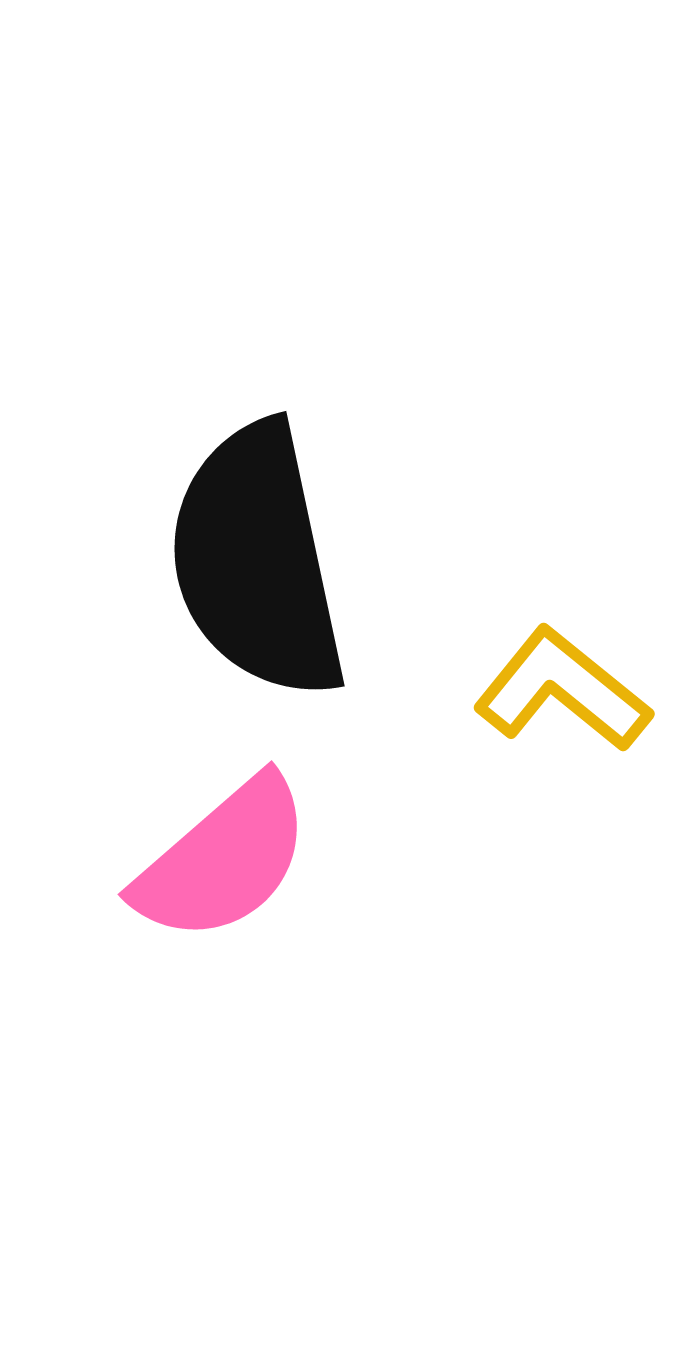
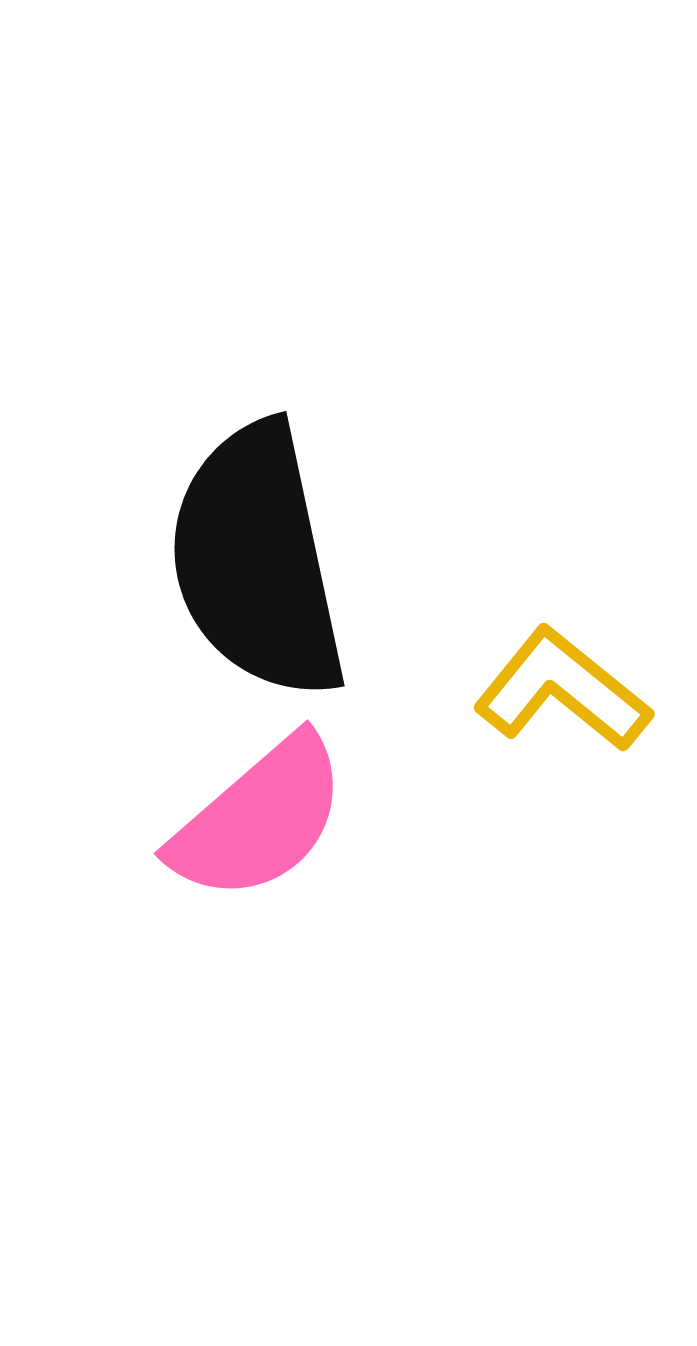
pink semicircle: moved 36 px right, 41 px up
